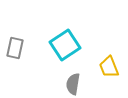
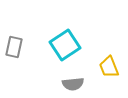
gray rectangle: moved 1 px left, 1 px up
gray semicircle: rotated 105 degrees counterclockwise
